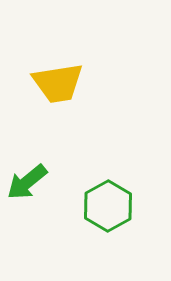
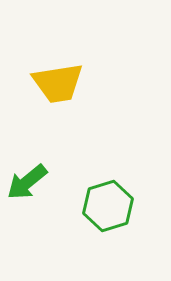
green hexagon: rotated 12 degrees clockwise
